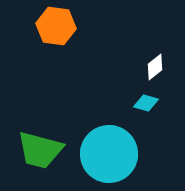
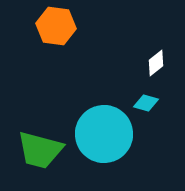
white diamond: moved 1 px right, 4 px up
cyan circle: moved 5 px left, 20 px up
